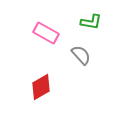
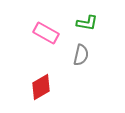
green L-shape: moved 4 px left, 1 px down
gray semicircle: rotated 55 degrees clockwise
